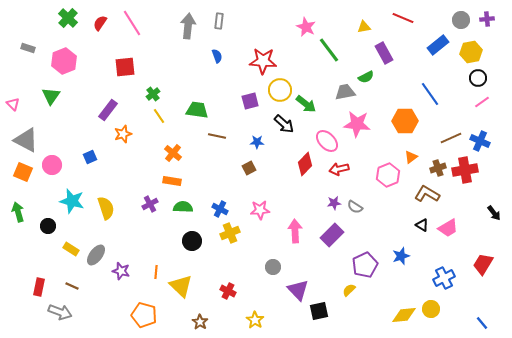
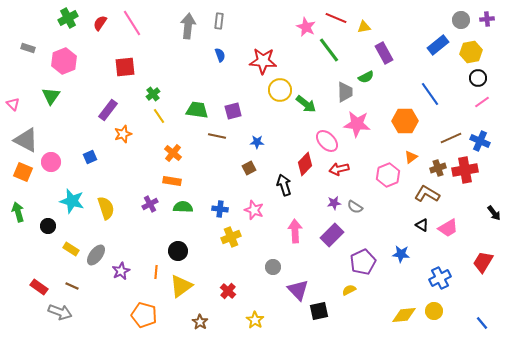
green cross at (68, 18): rotated 18 degrees clockwise
red line at (403, 18): moved 67 px left
blue semicircle at (217, 56): moved 3 px right, 1 px up
gray trapezoid at (345, 92): rotated 100 degrees clockwise
purple square at (250, 101): moved 17 px left, 10 px down
black arrow at (284, 124): moved 61 px down; rotated 150 degrees counterclockwise
pink circle at (52, 165): moved 1 px left, 3 px up
blue cross at (220, 209): rotated 21 degrees counterclockwise
pink star at (260, 210): moved 6 px left; rotated 24 degrees clockwise
yellow cross at (230, 233): moved 1 px right, 4 px down
black circle at (192, 241): moved 14 px left, 10 px down
blue star at (401, 256): moved 2 px up; rotated 24 degrees clockwise
red trapezoid at (483, 264): moved 2 px up
purple pentagon at (365, 265): moved 2 px left, 3 px up
purple star at (121, 271): rotated 30 degrees clockwise
blue cross at (444, 278): moved 4 px left
yellow triangle at (181, 286): rotated 40 degrees clockwise
red rectangle at (39, 287): rotated 66 degrees counterclockwise
yellow semicircle at (349, 290): rotated 16 degrees clockwise
red cross at (228, 291): rotated 14 degrees clockwise
yellow circle at (431, 309): moved 3 px right, 2 px down
